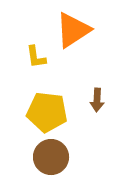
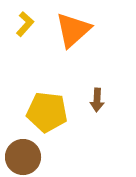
orange triangle: rotated 9 degrees counterclockwise
yellow L-shape: moved 11 px left, 33 px up; rotated 130 degrees counterclockwise
brown circle: moved 28 px left
